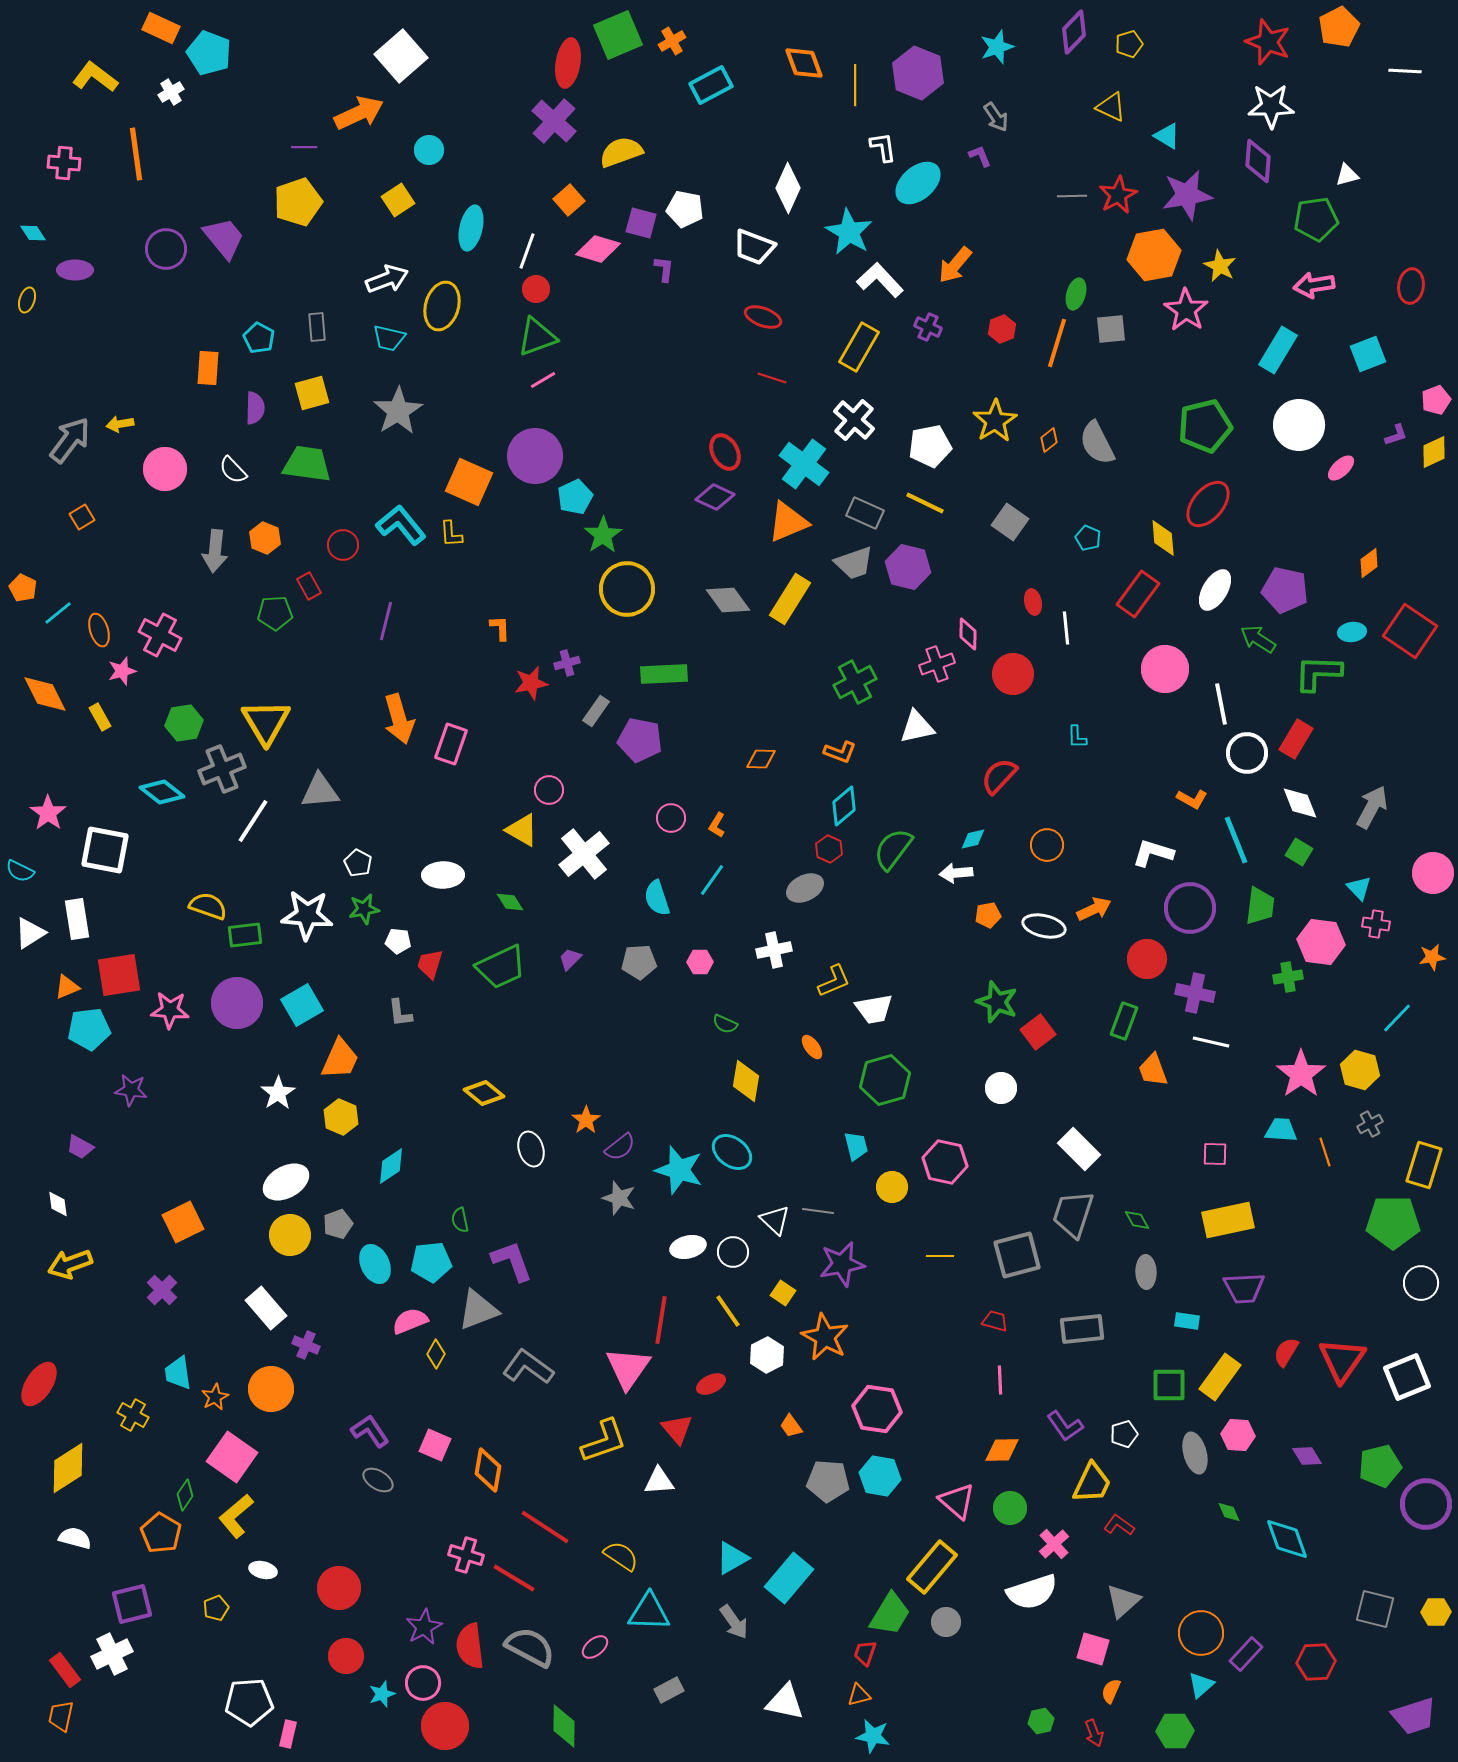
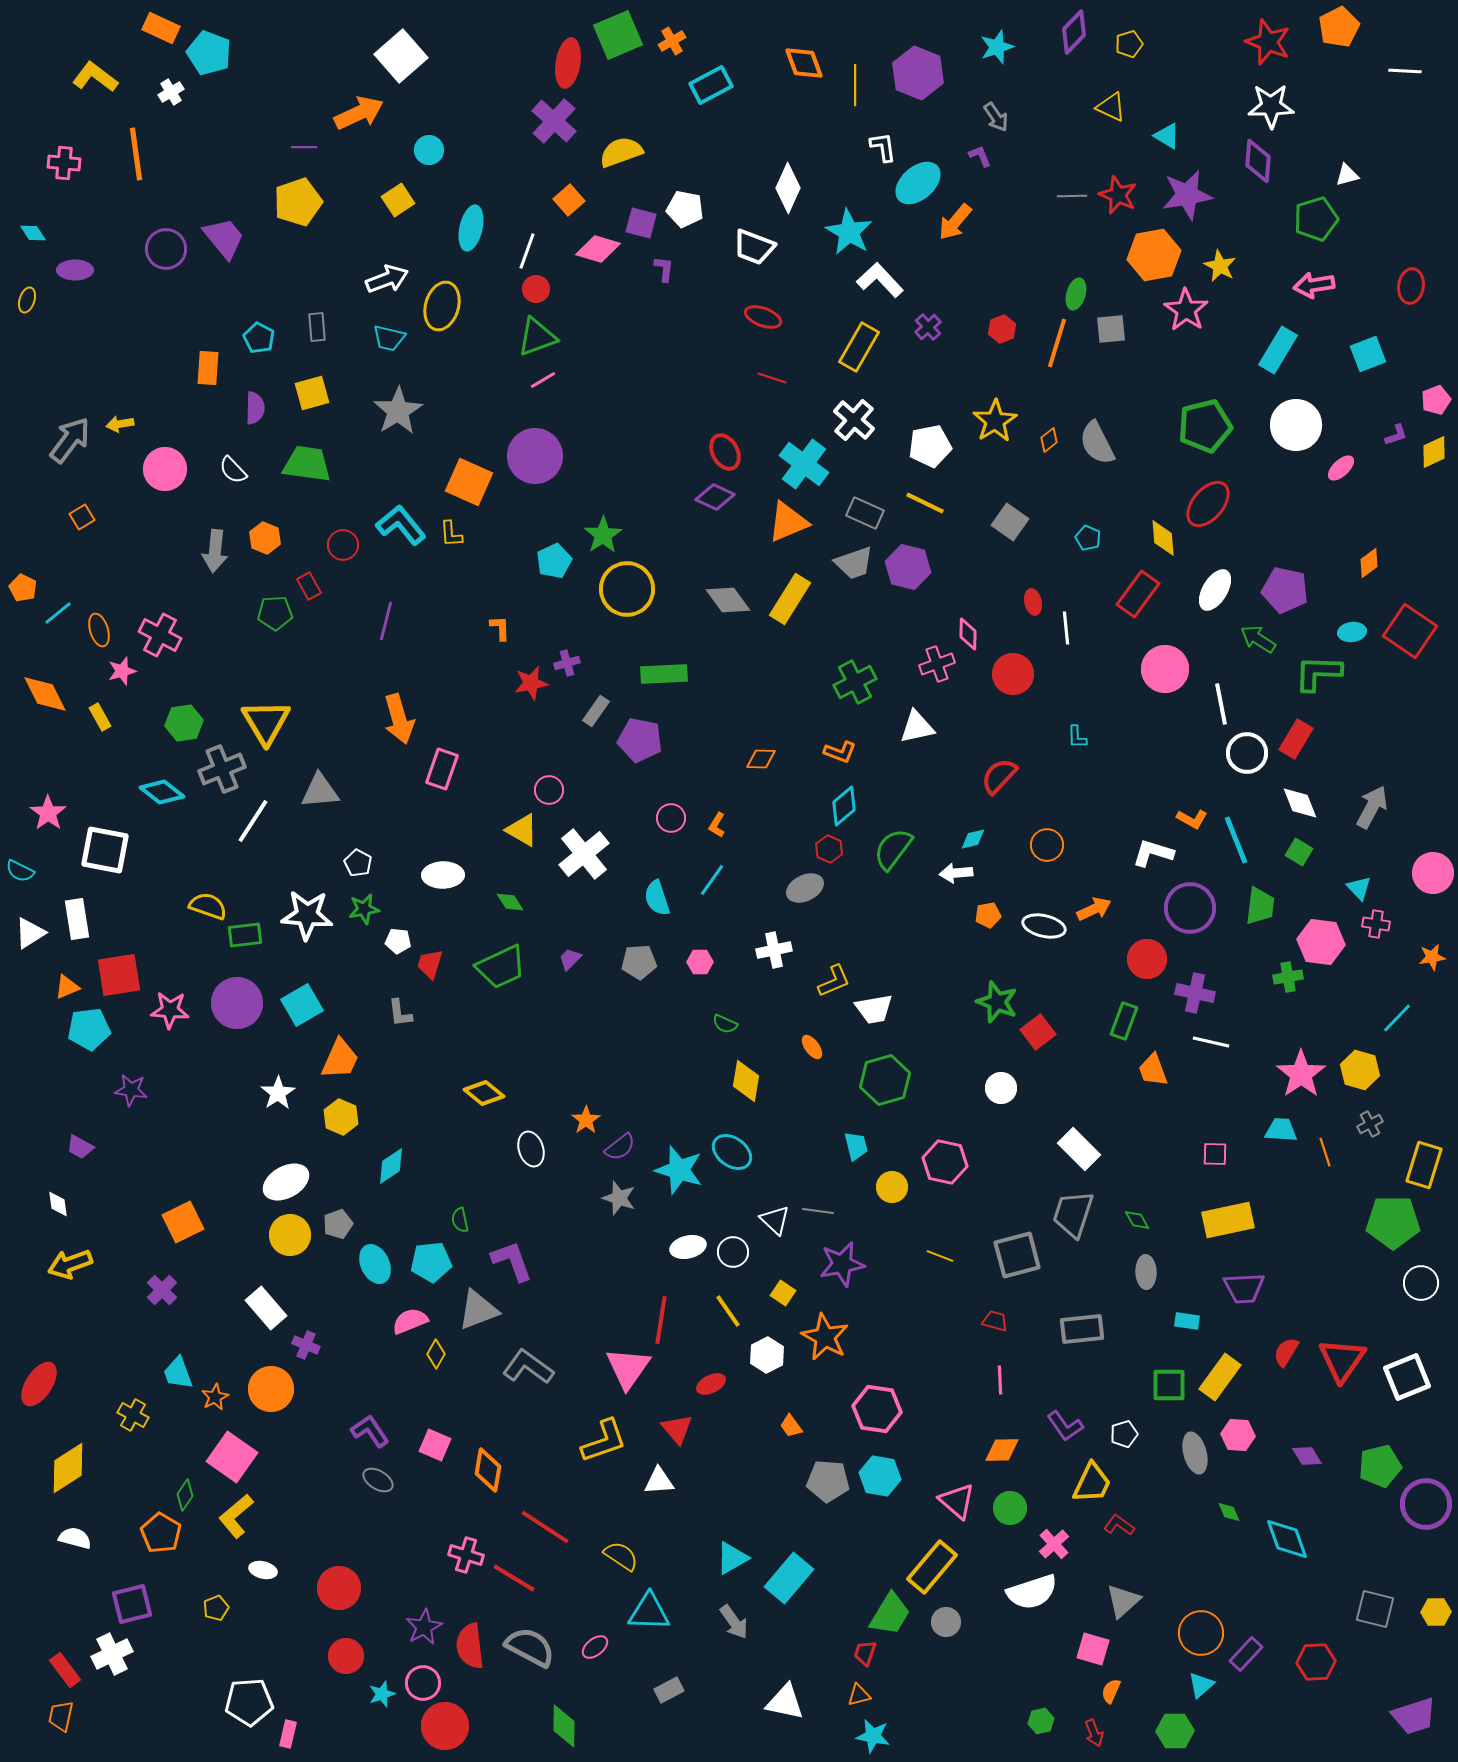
red star at (1118, 195): rotated 21 degrees counterclockwise
green pentagon at (1316, 219): rotated 9 degrees counterclockwise
orange arrow at (955, 265): moved 43 px up
purple cross at (928, 327): rotated 24 degrees clockwise
white circle at (1299, 425): moved 3 px left
cyan pentagon at (575, 497): moved 21 px left, 64 px down
pink rectangle at (451, 744): moved 9 px left, 25 px down
orange L-shape at (1192, 799): moved 20 px down
yellow line at (940, 1256): rotated 20 degrees clockwise
cyan trapezoid at (178, 1373): rotated 12 degrees counterclockwise
